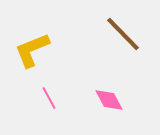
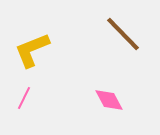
pink line: moved 25 px left; rotated 55 degrees clockwise
